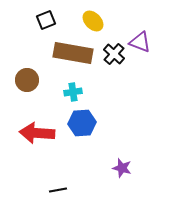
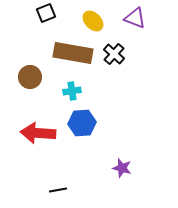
black square: moved 7 px up
purple triangle: moved 5 px left, 24 px up
brown circle: moved 3 px right, 3 px up
cyan cross: moved 1 px left, 1 px up
red arrow: moved 1 px right
